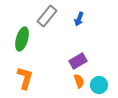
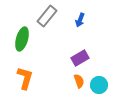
blue arrow: moved 1 px right, 1 px down
purple rectangle: moved 2 px right, 3 px up
